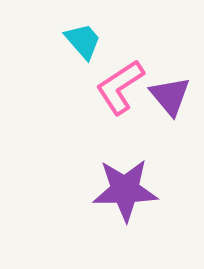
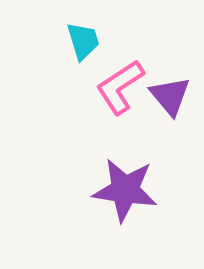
cyan trapezoid: rotated 24 degrees clockwise
purple star: rotated 10 degrees clockwise
